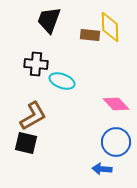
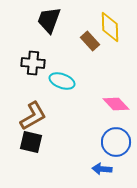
brown rectangle: moved 6 px down; rotated 42 degrees clockwise
black cross: moved 3 px left, 1 px up
black square: moved 5 px right, 1 px up
